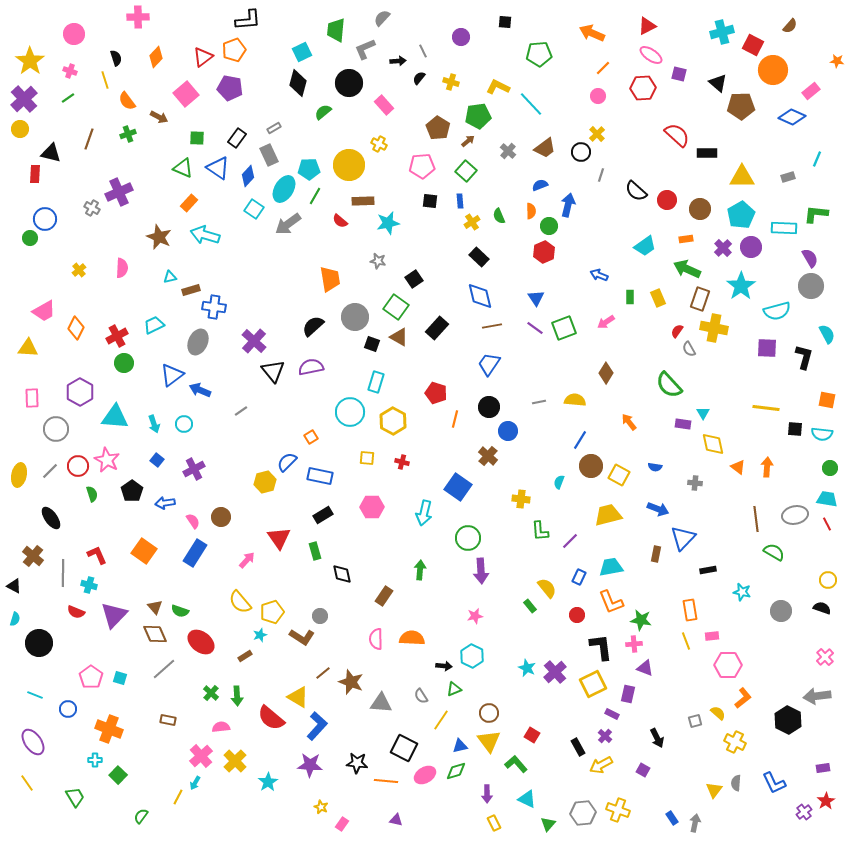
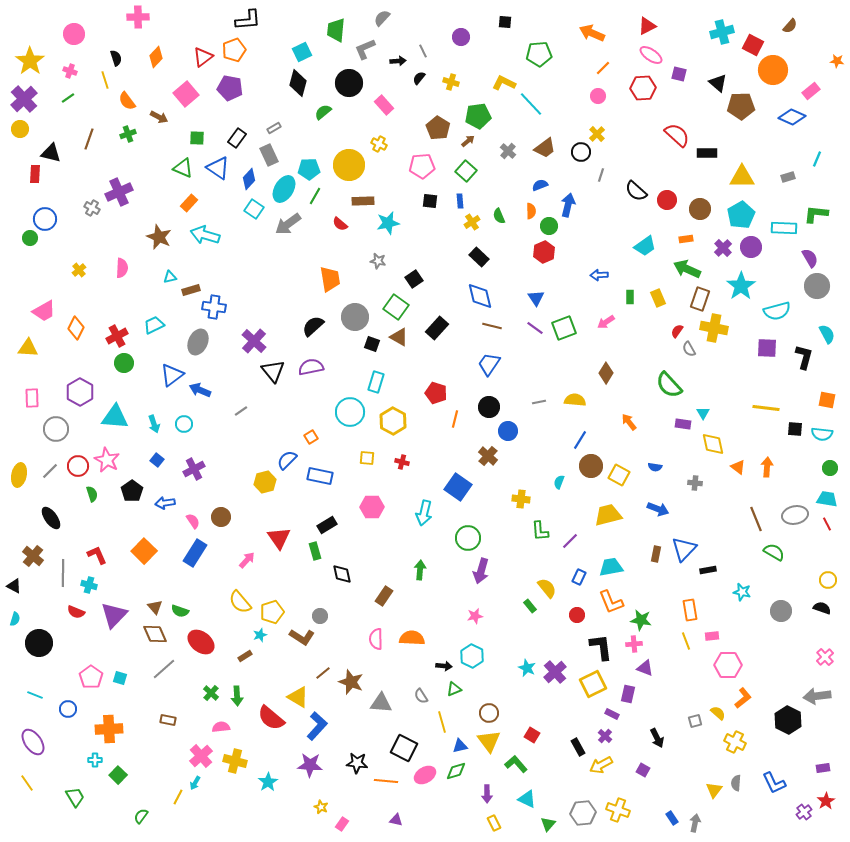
yellow L-shape at (498, 87): moved 6 px right, 4 px up
blue diamond at (248, 176): moved 1 px right, 3 px down
red semicircle at (340, 221): moved 3 px down
blue arrow at (599, 275): rotated 24 degrees counterclockwise
gray circle at (811, 286): moved 6 px right
brown line at (492, 326): rotated 24 degrees clockwise
blue semicircle at (287, 462): moved 2 px up
black rectangle at (323, 515): moved 4 px right, 10 px down
brown line at (756, 519): rotated 15 degrees counterclockwise
blue triangle at (683, 538): moved 1 px right, 11 px down
orange square at (144, 551): rotated 10 degrees clockwise
purple arrow at (481, 571): rotated 20 degrees clockwise
yellow line at (441, 720): moved 1 px right, 2 px down; rotated 50 degrees counterclockwise
orange cross at (109, 729): rotated 24 degrees counterclockwise
yellow cross at (235, 761): rotated 30 degrees counterclockwise
